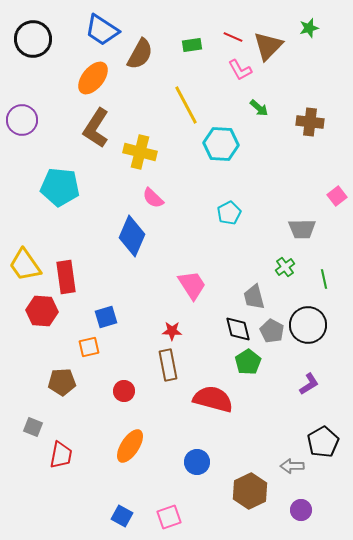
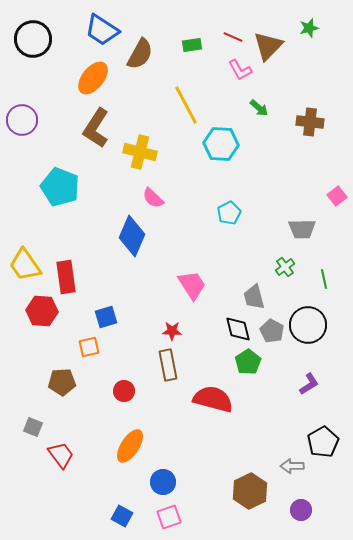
cyan pentagon at (60, 187): rotated 15 degrees clockwise
red trapezoid at (61, 455): rotated 48 degrees counterclockwise
blue circle at (197, 462): moved 34 px left, 20 px down
